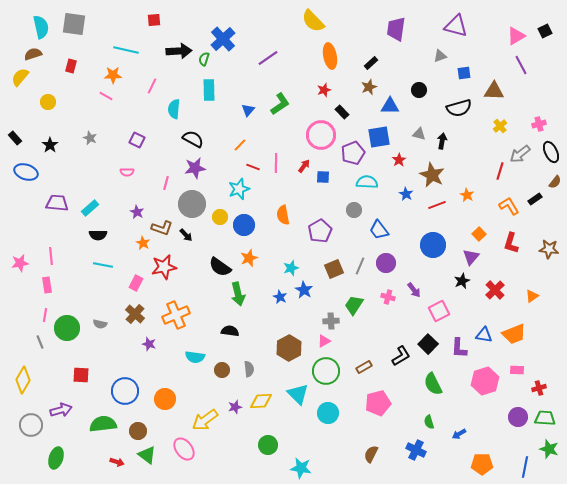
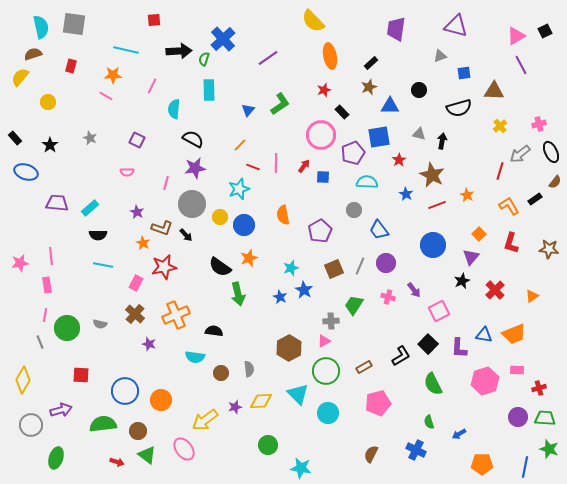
black semicircle at (230, 331): moved 16 px left
brown circle at (222, 370): moved 1 px left, 3 px down
orange circle at (165, 399): moved 4 px left, 1 px down
